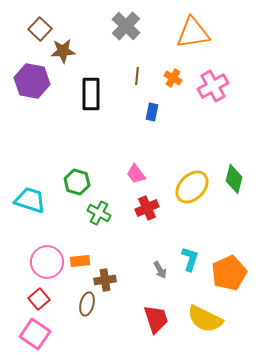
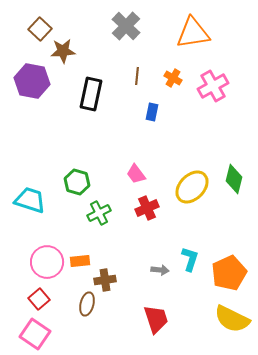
black rectangle: rotated 12 degrees clockwise
green cross: rotated 35 degrees clockwise
gray arrow: rotated 54 degrees counterclockwise
yellow semicircle: moved 27 px right
